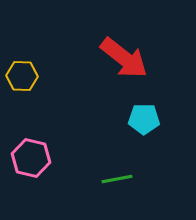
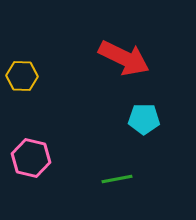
red arrow: rotated 12 degrees counterclockwise
